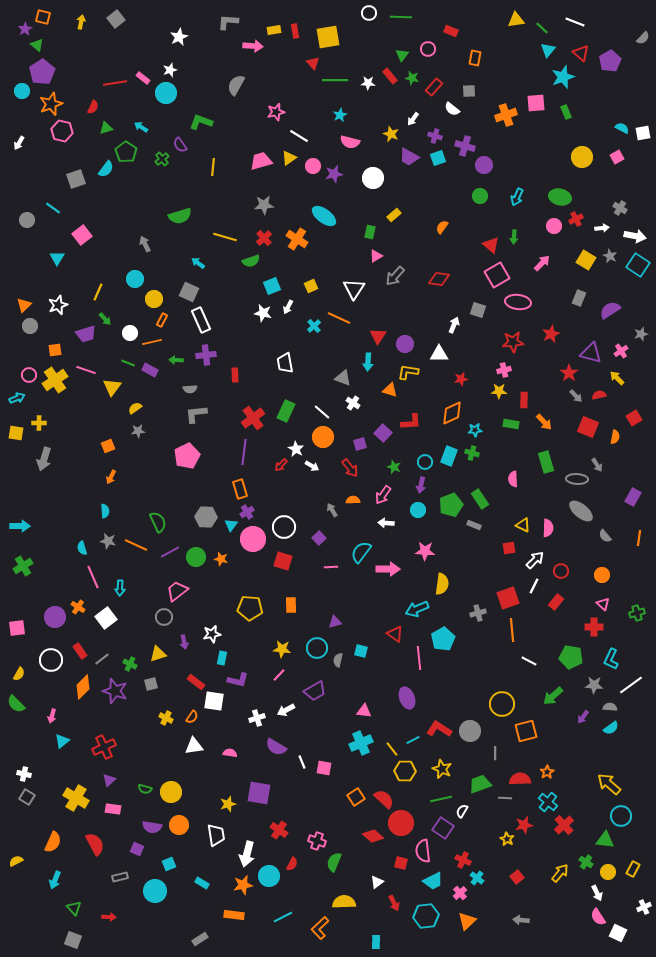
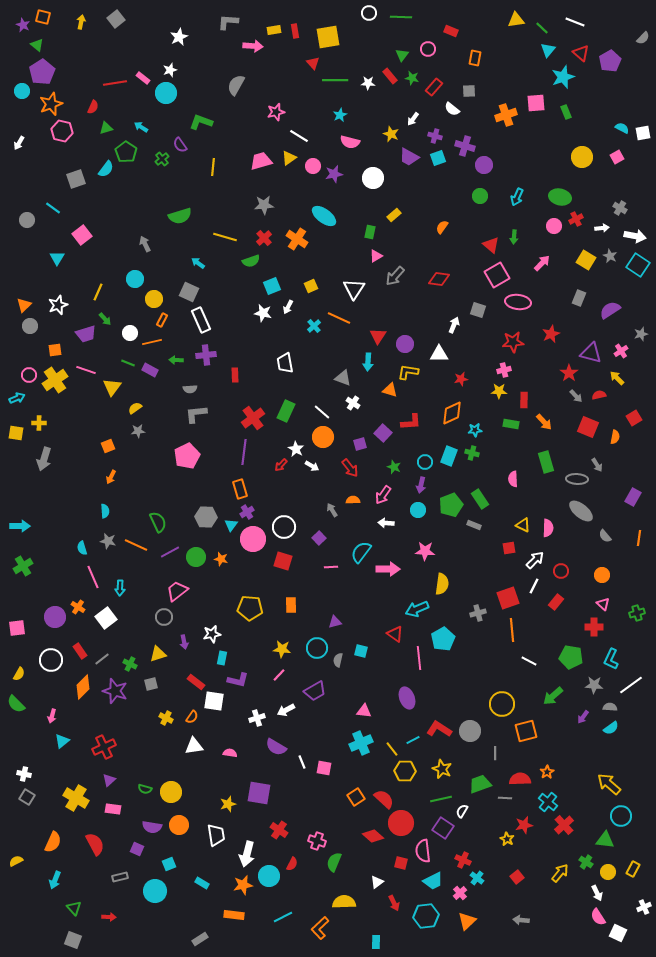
purple star at (25, 29): moved 2 px left, 4 px up; rotated 16 degrees counterclockwise
